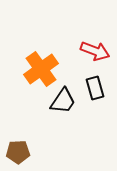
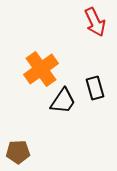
red arrow: moved 29 px up; rotated 44 degrees clockwise
